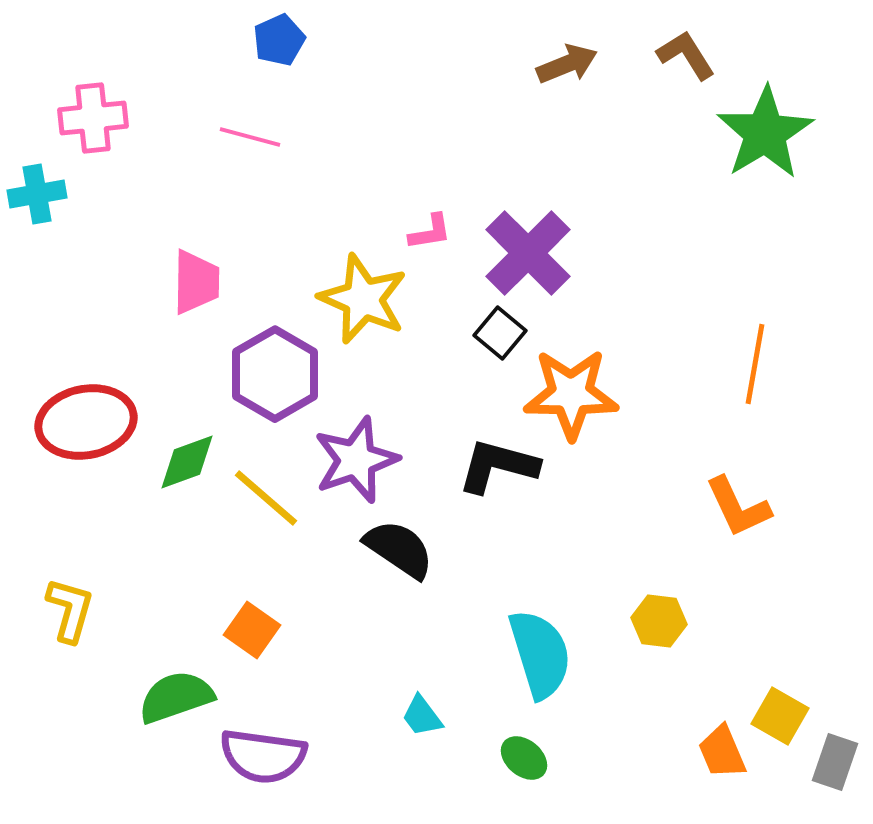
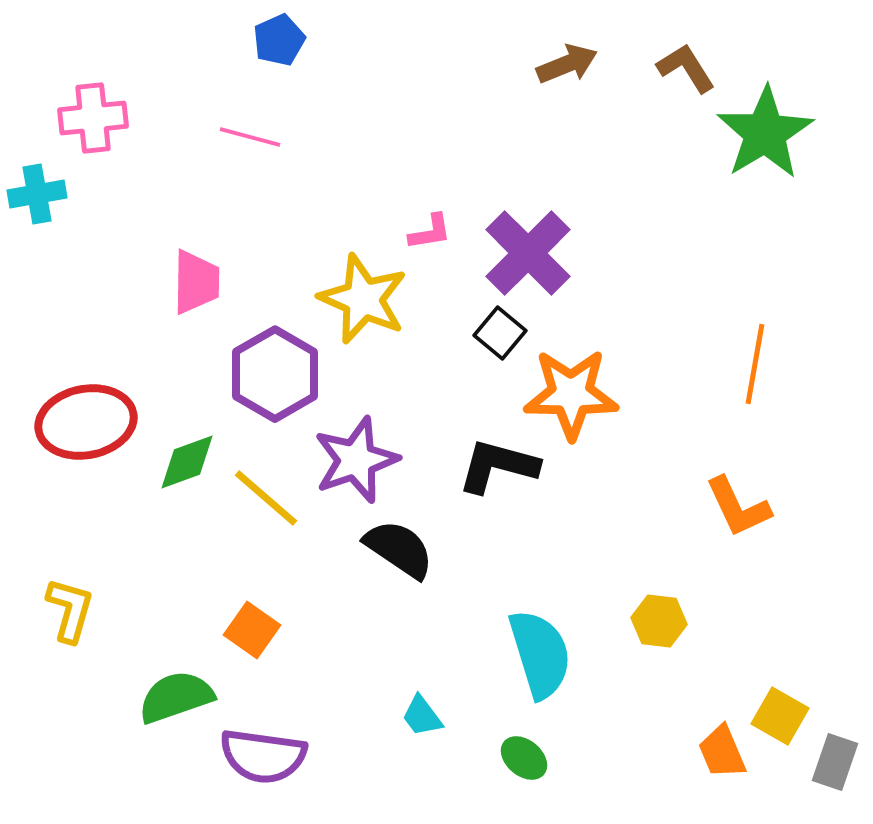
brown L-shape: moved 13 px down
